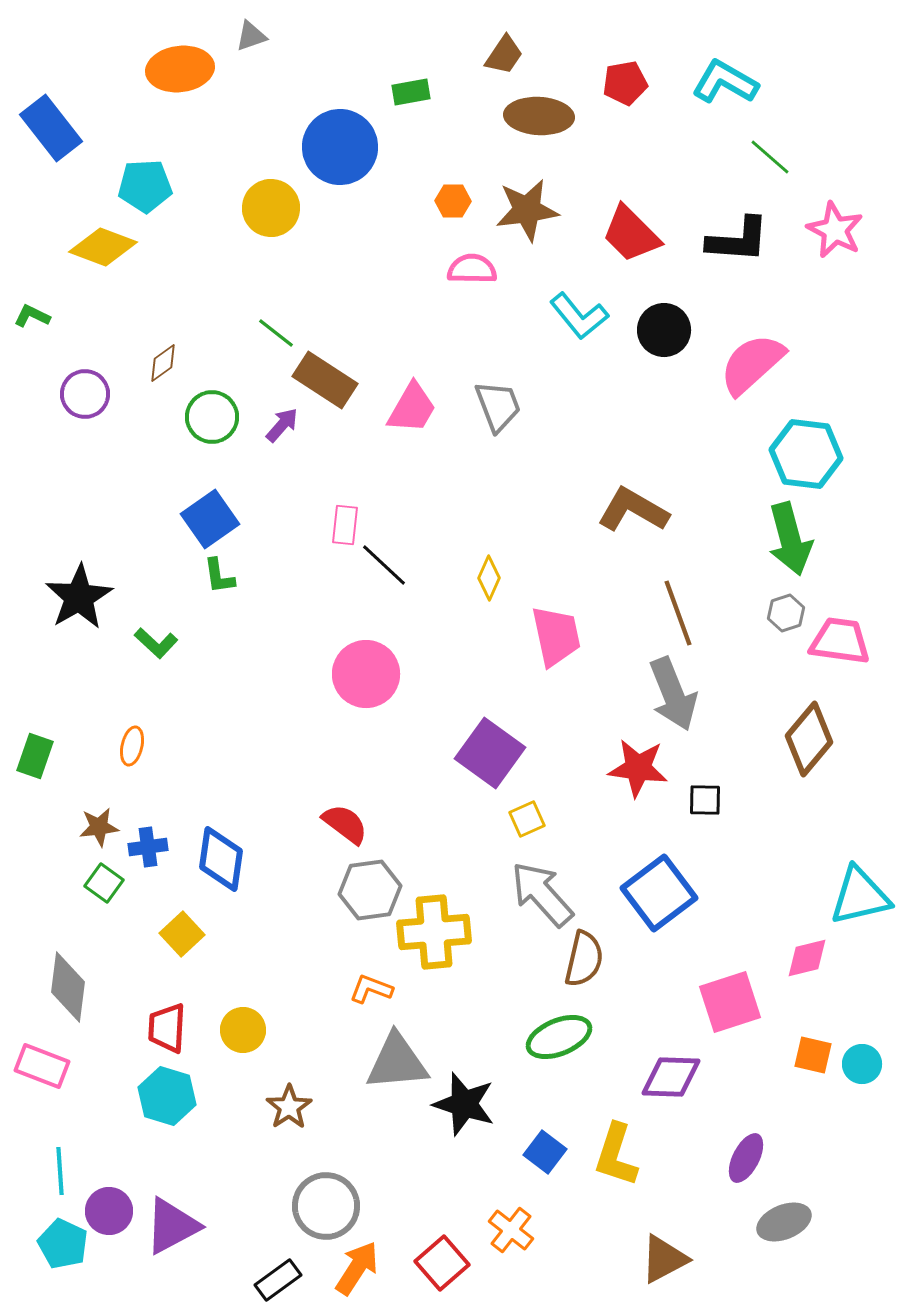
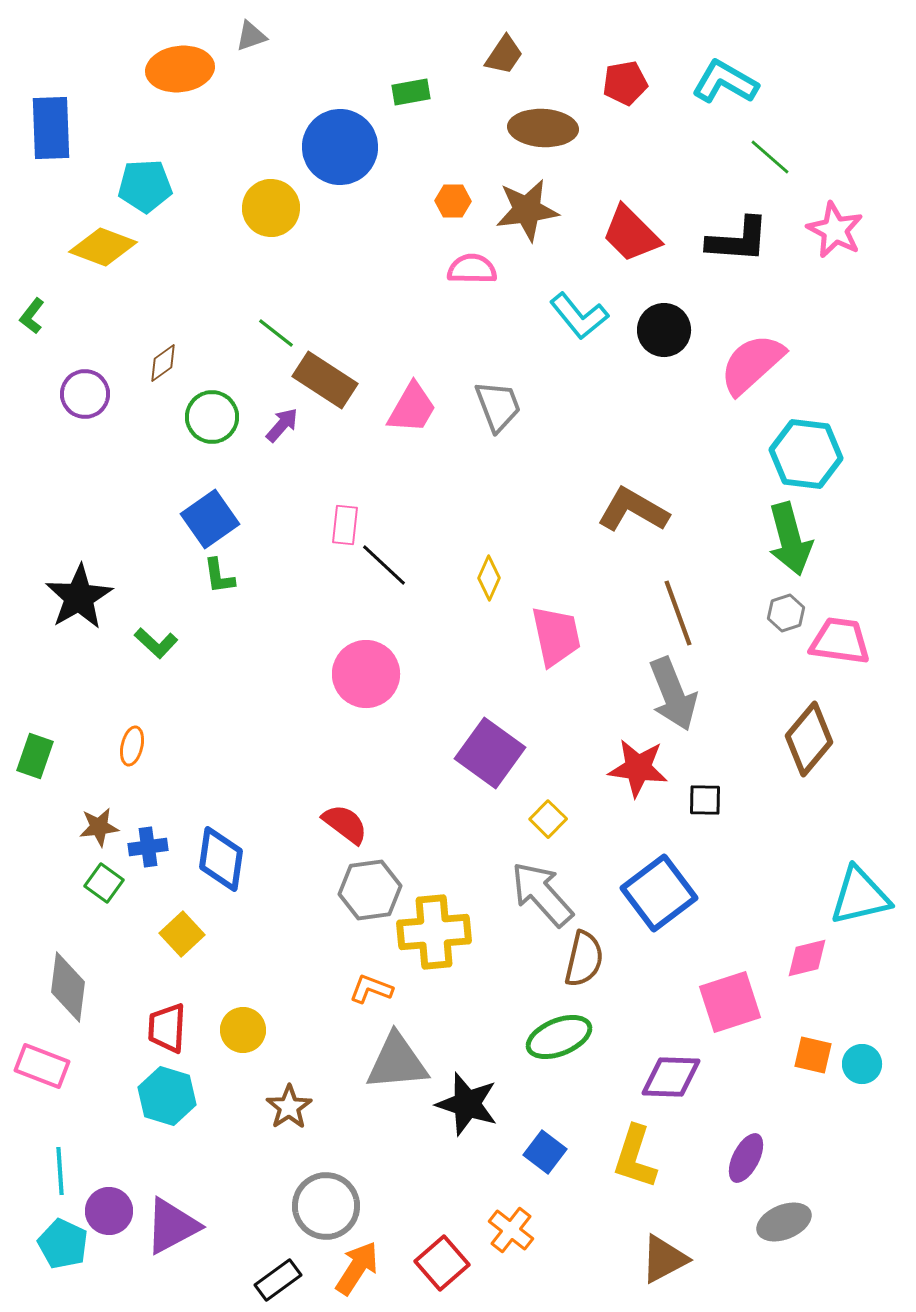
brown ellipse at (539, 116): moved 4 px right, 12 px down
blue rectangle at (51, 128): rotated 36 degrees clockwise
green L-shape at (32, 316): rotated 78 degrees counterclockwise
yellow square at (527, 819): moved 21 px right; rotated 21 degrees counterclockwise
black star at (464, 1104): moved 3 px right
yellow L-shape at (616, 1155): moved 19 px right, 2 px down
